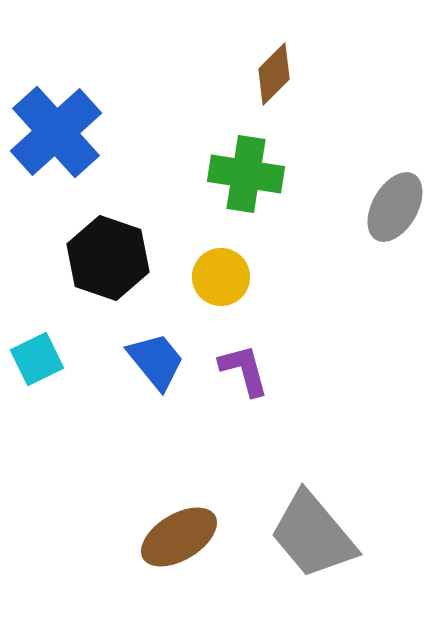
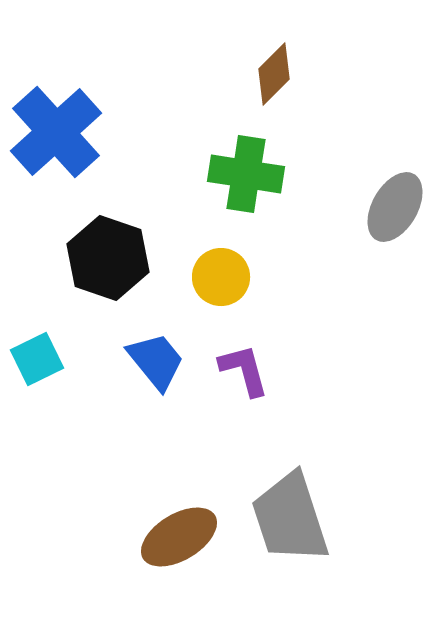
gray trapezoid: moved 23 px left, 17 px up; rotated 22 degrees clockwise
